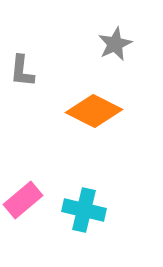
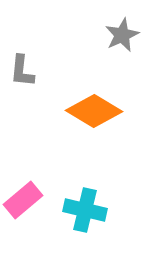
gray star: moved 7 px right, 9 px up
orange diamond: rotated 4 degrees clockwise
cyan cross: moved 1 px right
